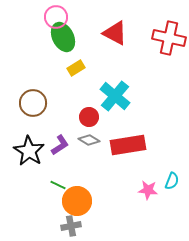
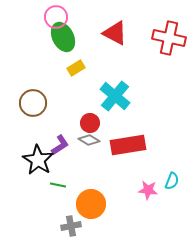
red circle: moved 1 px right, 6 px down
black star: moved 9 px right, 9 px down
green line: rotated 14 degrees counterclockwise
orange circle: moved 14 px right, 3 px down
